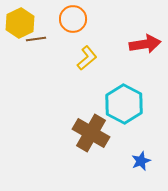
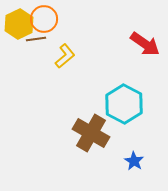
orange circle: moved 29 px left
yellow hexagon: moved 1 px left, 1 px down
red arrow: rotated 44 degrees clockwise
yellow L-shape: moved 22 px left, 2 px up
blue star: moved 7 px left; rotated 18 degrees counterclockwise
